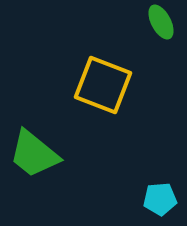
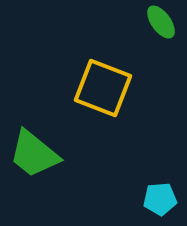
green ellipse: rotated 8 degrees counterclockwise
yellow square: moved 3 px down
